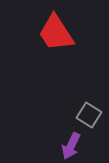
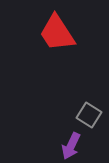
red trapezoid: moved 1 px right
